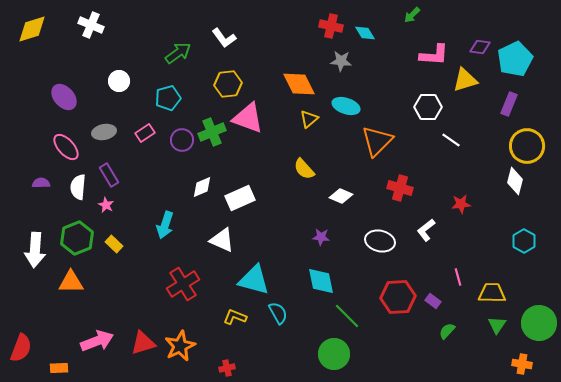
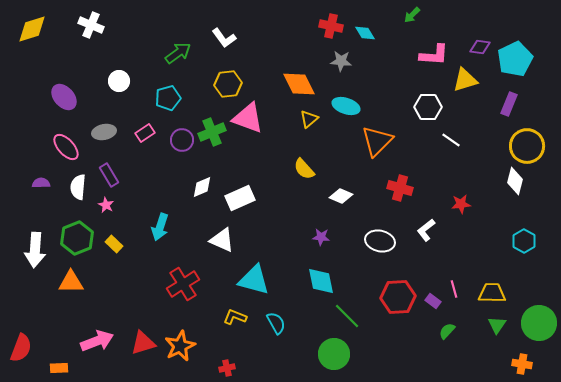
cyan arrow at (165, 225): moved 5 px left, 2 px down
pink line at (458, 277): moved 4 px left, 12 px down
cyan semicircle at (278, 313): moved 2 px left, 10 px down
